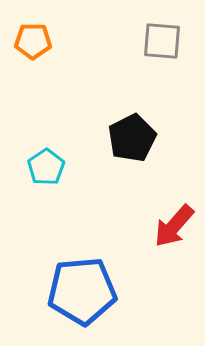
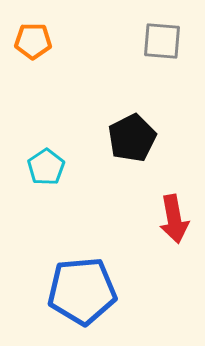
red arrow: moved 7 px up; rotated 51 degrees counterclockwise
